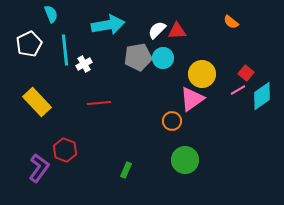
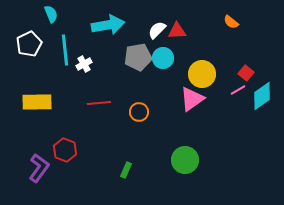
yellow rectangle: rotated 48 degrees counterclockwise
orange circle: moved 33 px left, 9 px up
